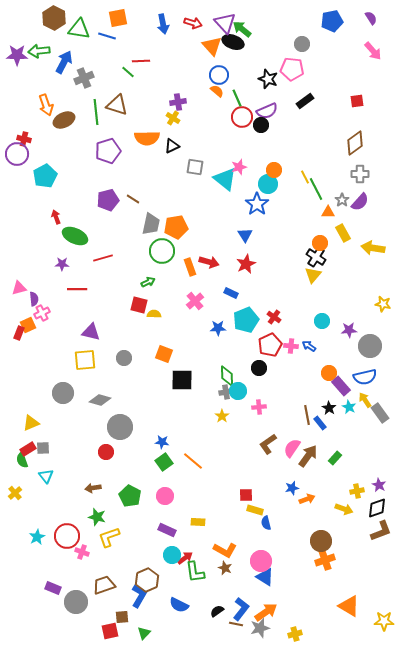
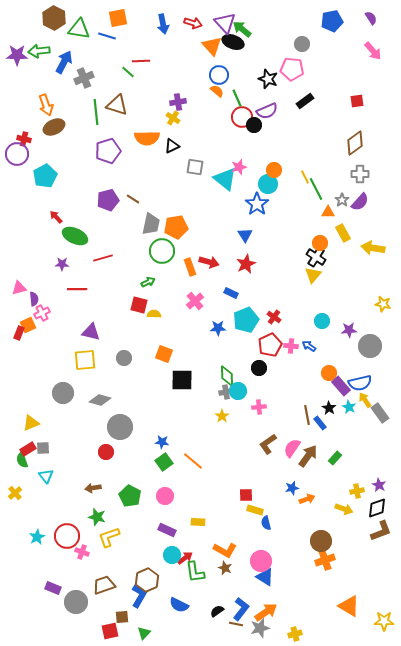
brown ellipse at (64, 120): moved 10 px left, 7 px down
black circle at (261, 125): moved 7 px left
red arrow at (56, 217): rotated 24 degrees counterclockwise
blue semicircle at (365, 377): moved 5 px left, 6 px down
